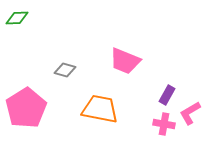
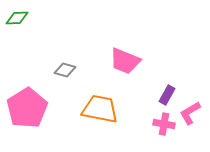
pink pentagon: moved 1 px right
